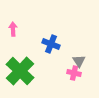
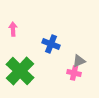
gray triangle: rotated 40 degrees clockwise
